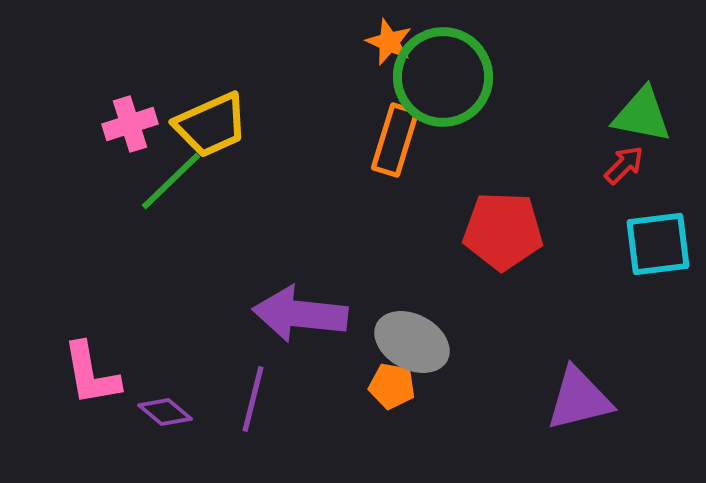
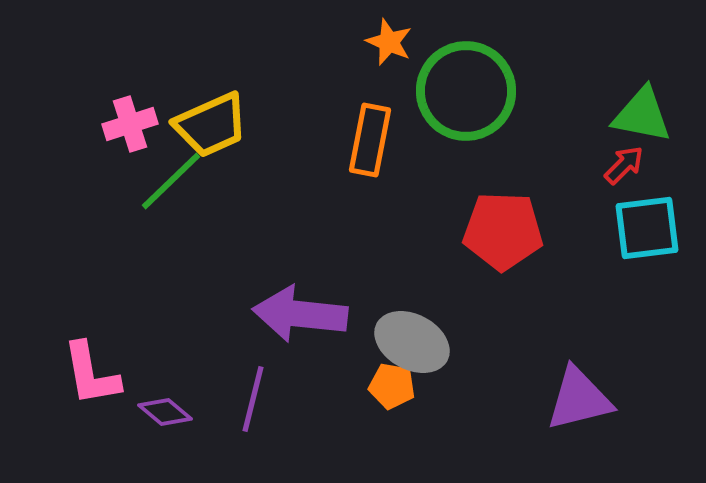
green circle: moved 23 px right, 14 px down
orange rectangle: moved 25 px left; rotated 6 degrees counterclockwise
cyan square: moved 11 px left, 16 px up
